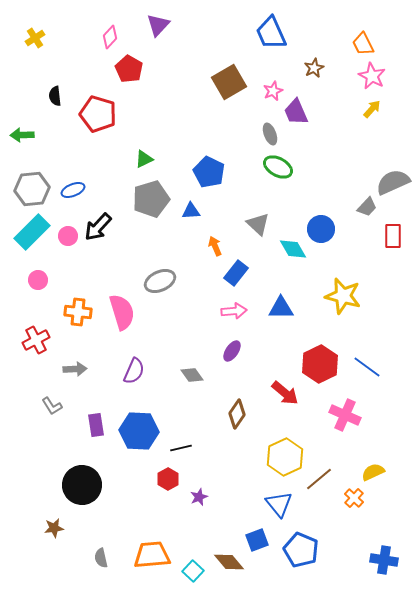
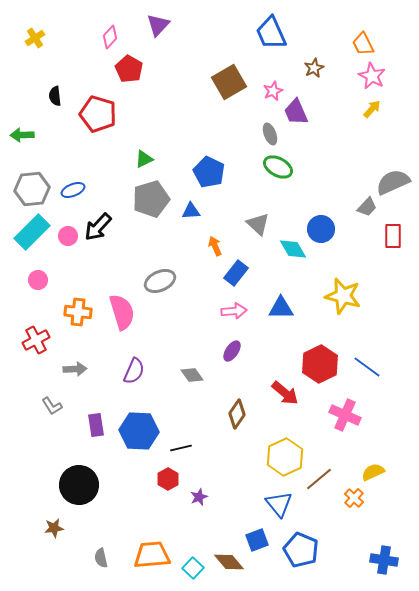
black circle at (82, 485): moved 3 px left
cyan square at (193, 571): moved 3 px up
